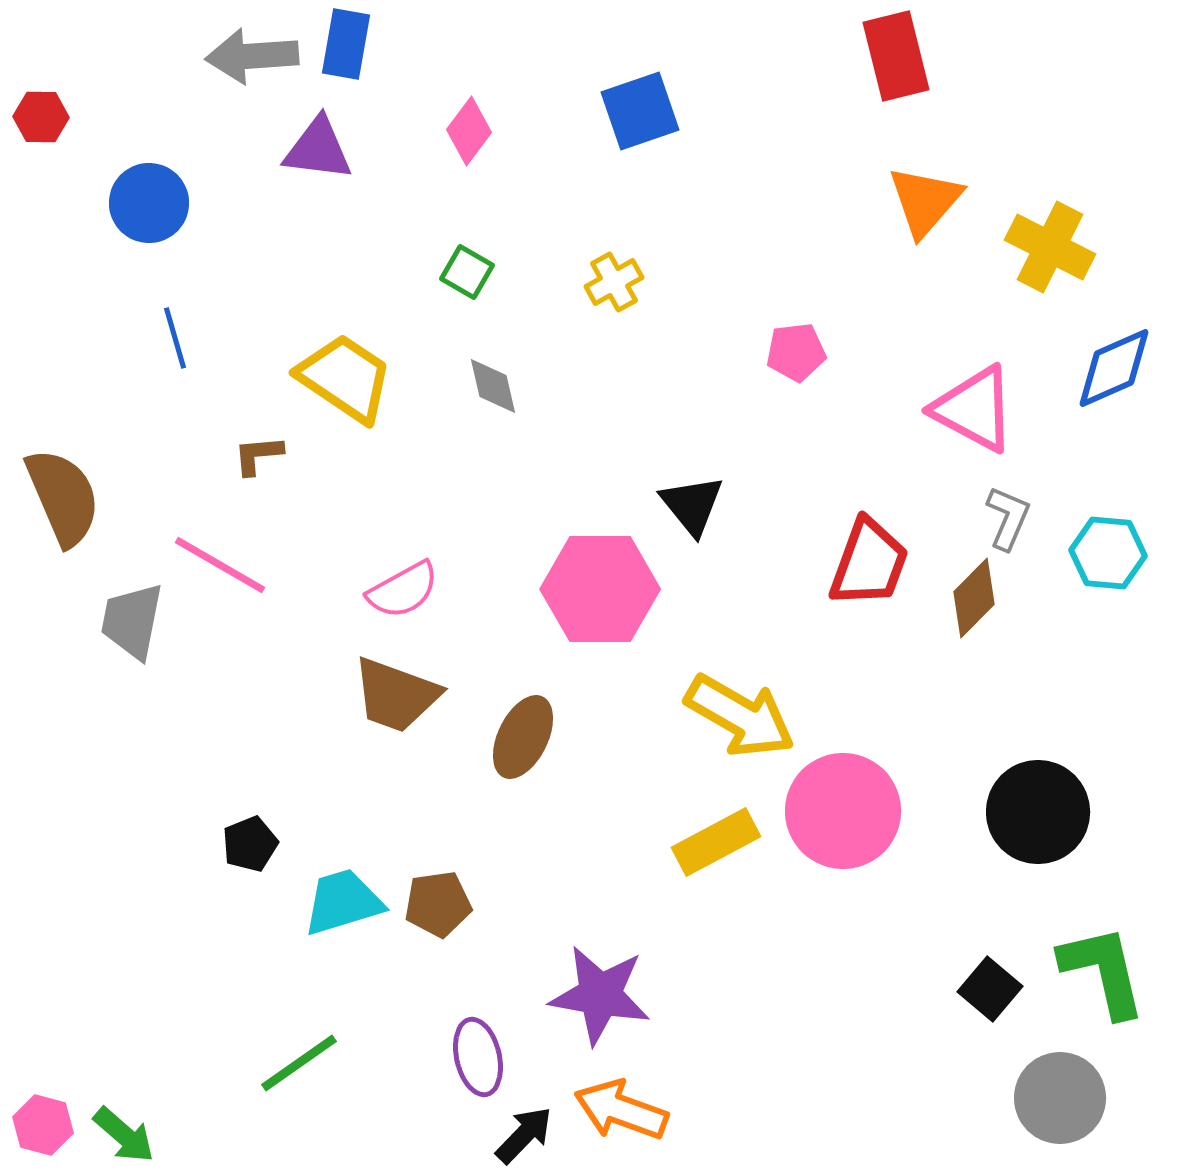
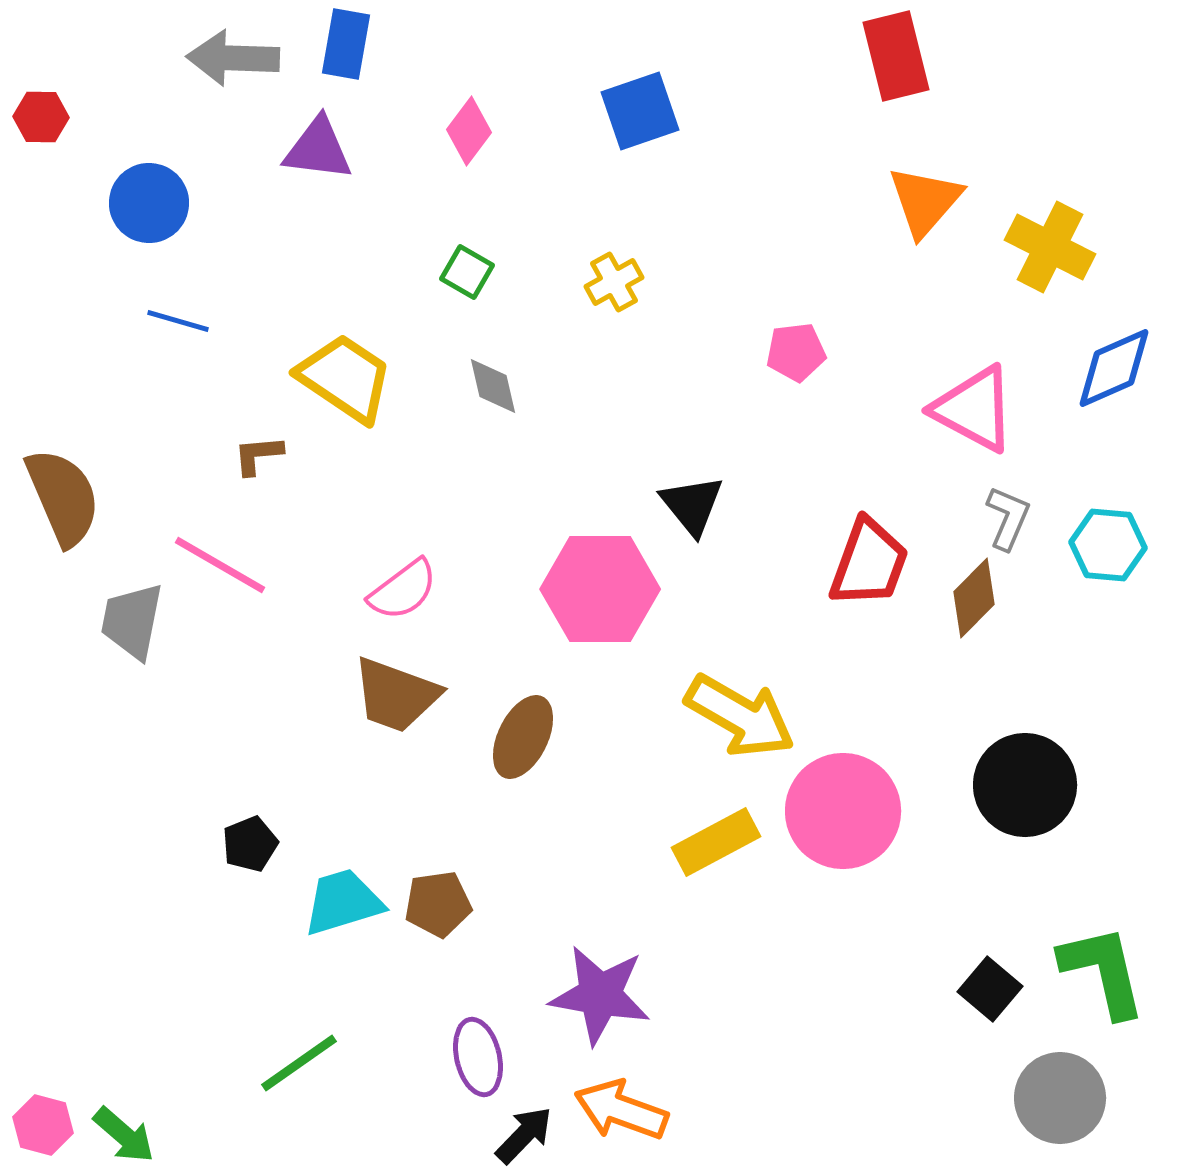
gray arrow at (252, 56): moved 19 px left, 2 px down; rotated 6 degrees clockwise
blue line at (175, 338): moved 3 px right, 17 px up; rotated 58 degrees counterclockwise
cyan hexagon at (1108, 553): moved 8 px up
pink semicircle at (403, 590): rotated 8 degrees counterclockwise
black circle at (1038, 812): moved 13 px left, 27 px up
